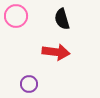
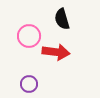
pink circle: moved 13 px right, 20 px down
